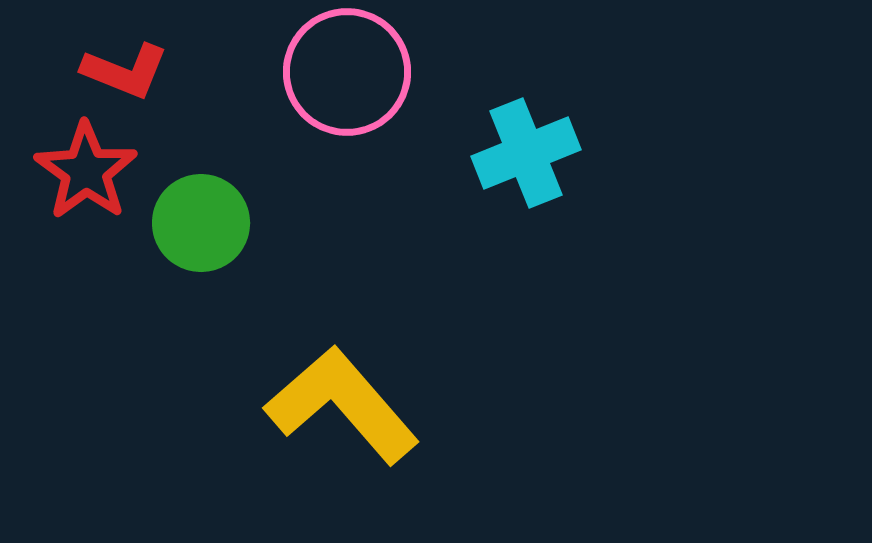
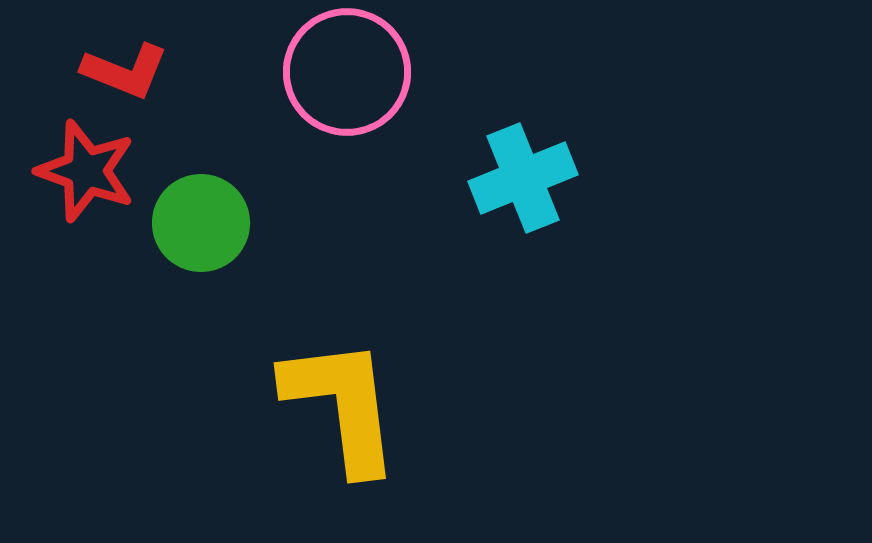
cyan cross: moved 3 px left, 25 px down
red star: rotated 16 degrees counterclockwise
yellow L-shape: rotated 34 degrees clockwise
